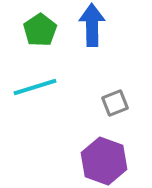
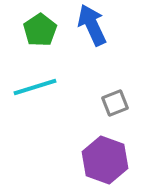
blue arrow: rotated 24 degrees counterclockwise
purple hexagon: moved 1 px right, 1 px up
